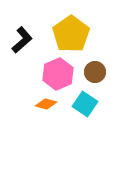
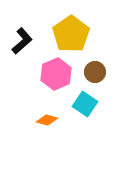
black L-shape: moved 1 px down
pink hexagon: moved 2 px left
orange diamond: moved 1 px right, 16 px down
